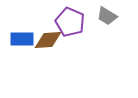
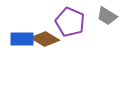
brown diamond: moved 3 px left, 1 px up; rotated 36 degrees clockwise
